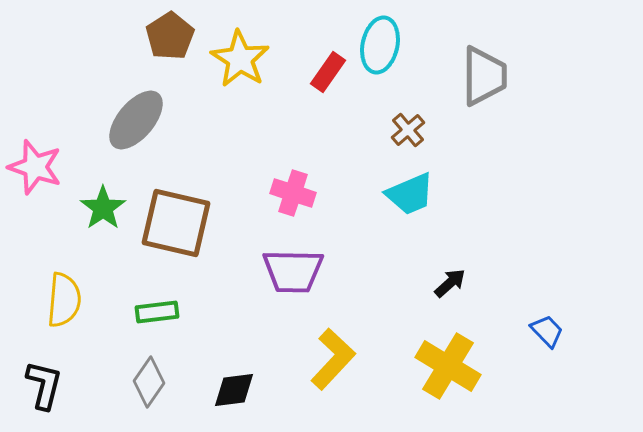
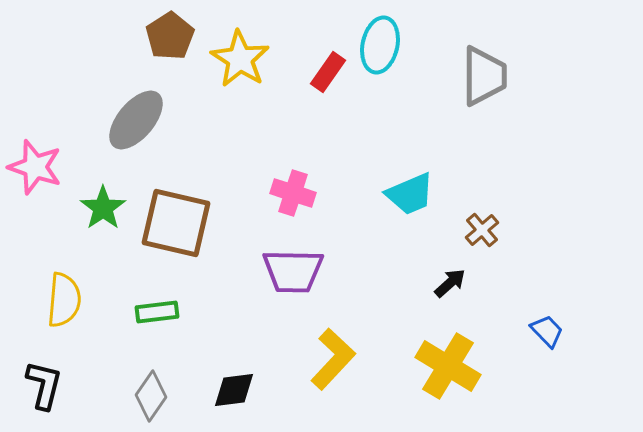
brown cross: moved 74 px right, 100 px down
gray diamond: moved 2 px right, 14 px down
